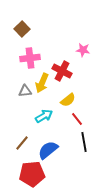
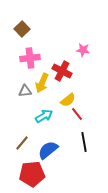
red line: moved 5 px up
